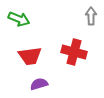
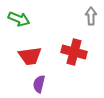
purple semicircle: rotated 60 degrees counterclockwise
